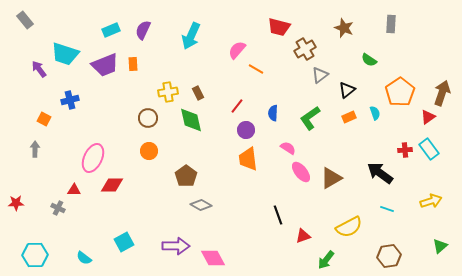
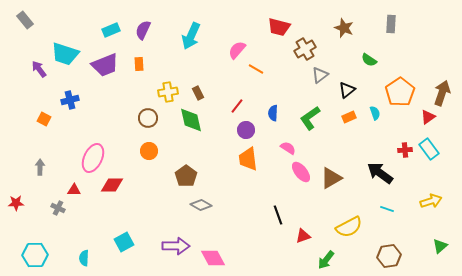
orange rectangle at (133, 64): moved 6 px right
gray arrow at (35, 149): moved 5 px right, 18 px down
cyan semicircle at (84, 258): rotated 56 degrees clockwise
